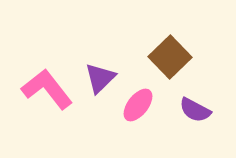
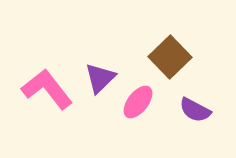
pink ellipse: moved 3 px up
